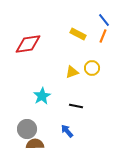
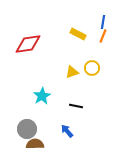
blue line: moved 1 px left, 2 px down; rotated 48 degrees clockwise
